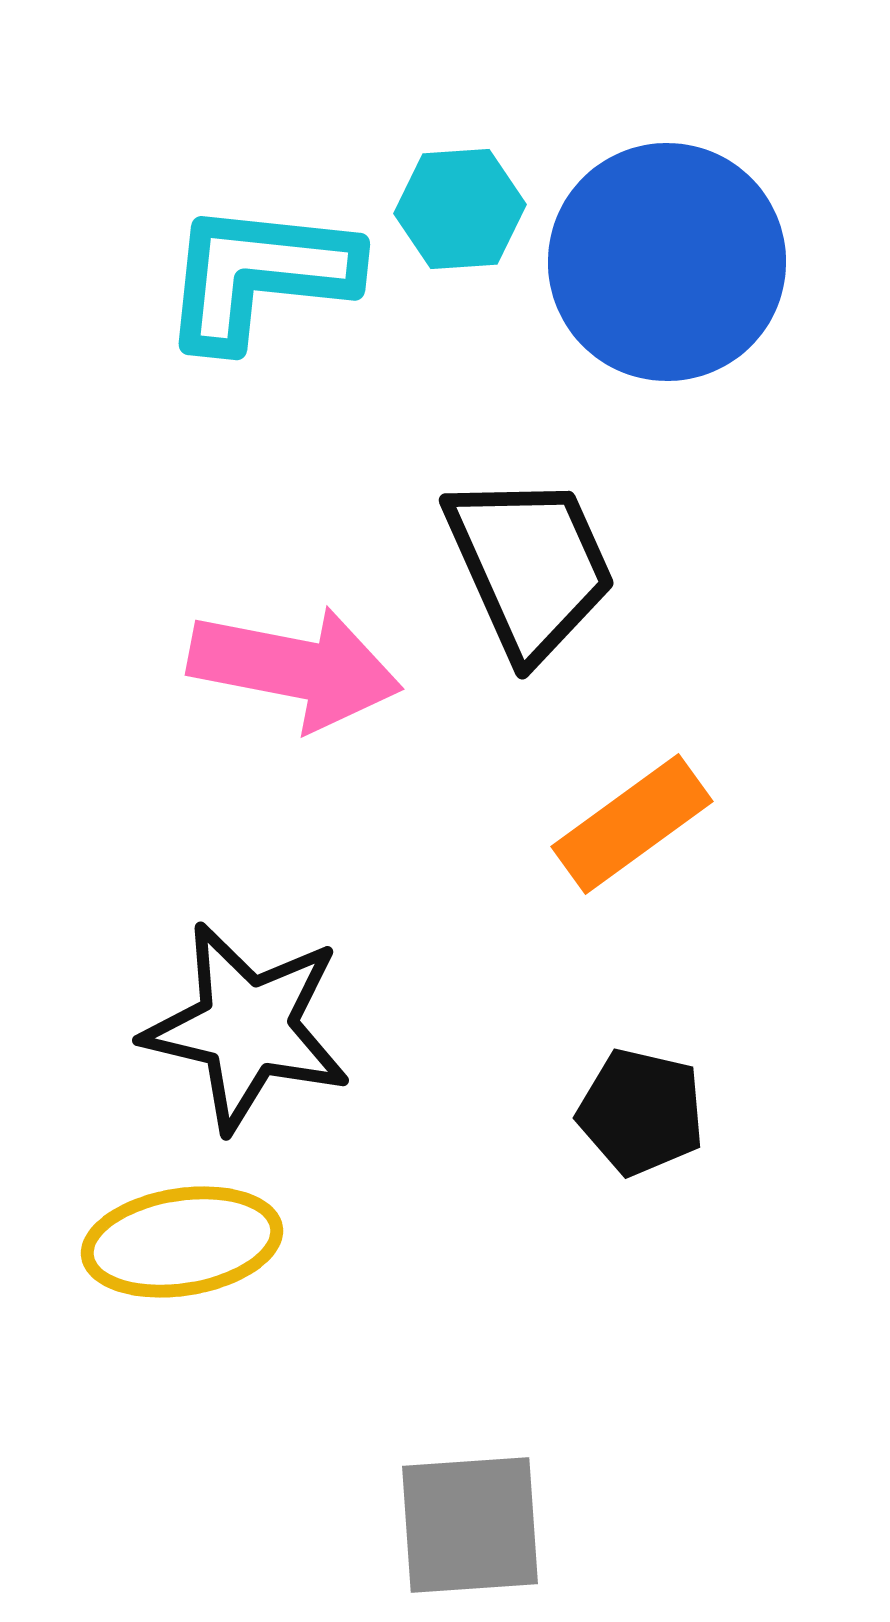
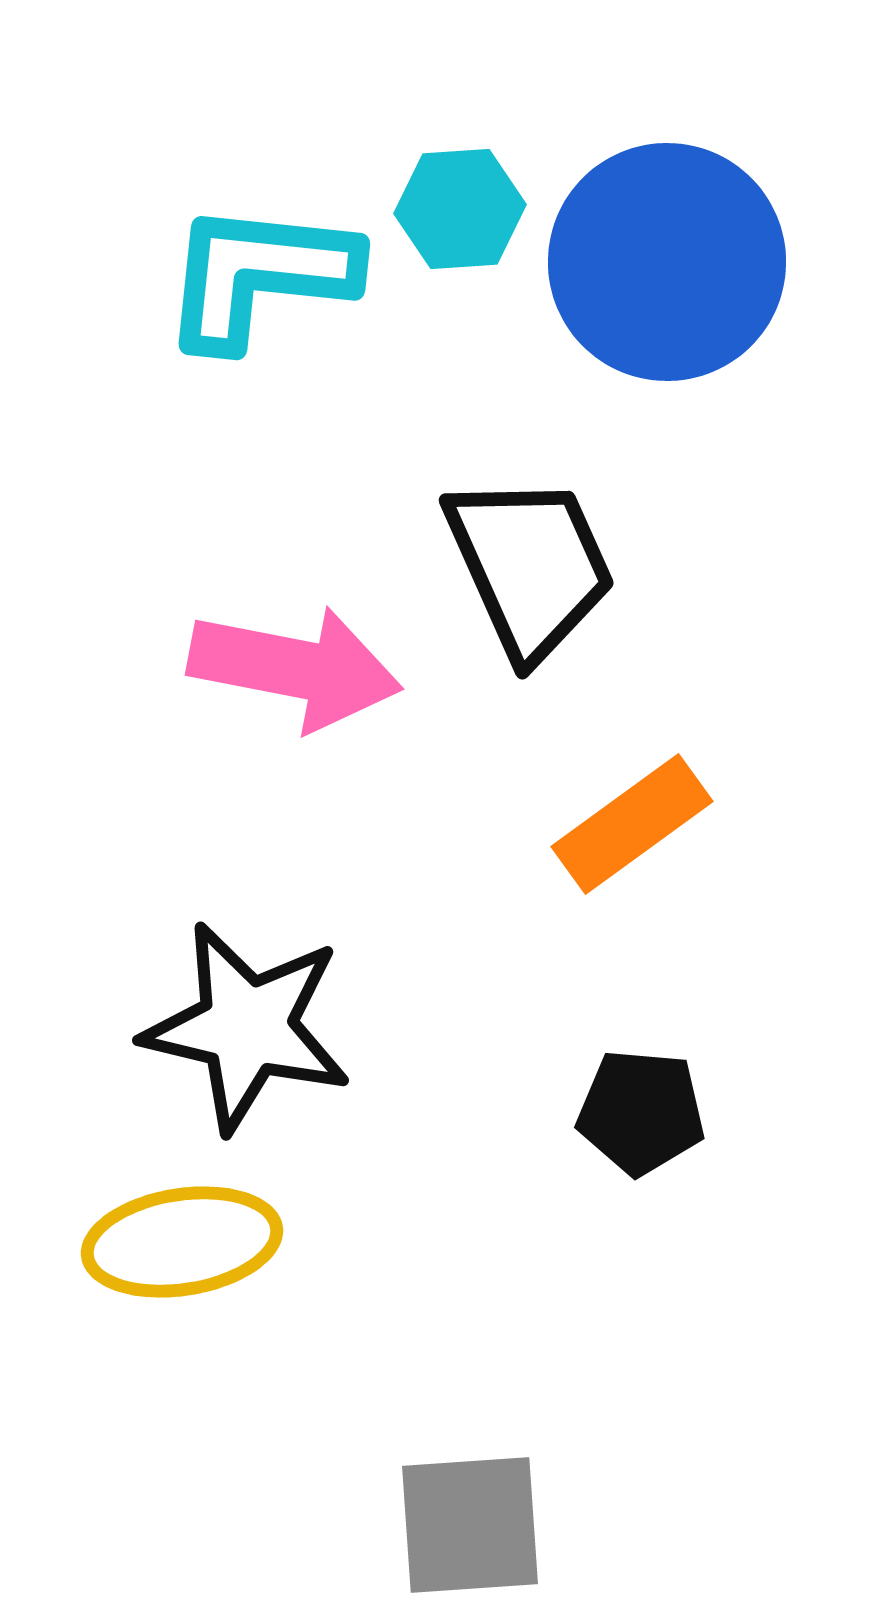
black pentagon: rotated 8 degrees counterclockwise
